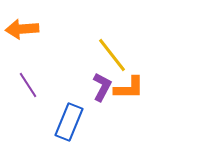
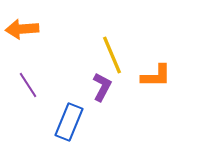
yellow line: rotated 15 degrees clockwise
orange L-shape: moved 27 px right, 12 px up
